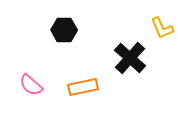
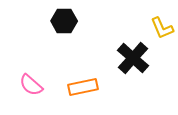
black hexagon: moved 9 px up
black cross: moved 3 px right
